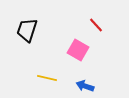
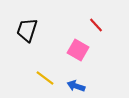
yellow line: moved 2 px left; rotated 24 degrees clockwise
blue arrow: moved 9 px left
